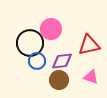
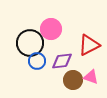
red triangle: rotated 15 degrees counterclockwise
brown circle: moved 14 px right
